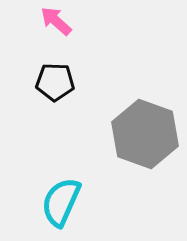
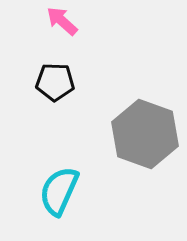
pink arrow: moved 6 px right
cyan semicircle: moved 2 px left, 11 px up
